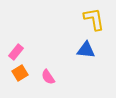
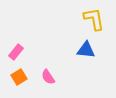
orange square: moved 1 px left, 4 px down
